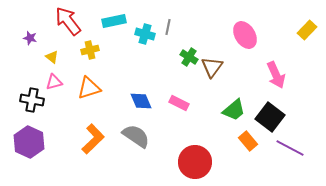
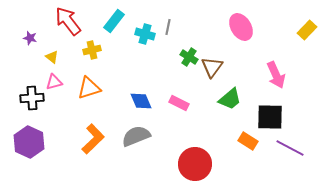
cyan rectangle: rotated 40 degrees counterclockwise
pink ellipse: moved 4 px left, 8 px up
yellow cross: moved 2 px right
black cross: moved 2 px up; rotated 15 degrees counterclockwise
green trapezoid: moved 4 px left, 11 px up
black square: rotated 36 degrees counterclockwise
gray semicircle: rotated 56 degrees counterclockwise
orange rectangle: rotated 18 degrees counterclockwise
red circle: moved 2 px down
